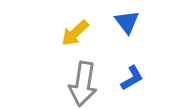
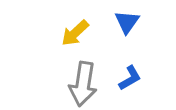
blue triangle: rotated 12 degrees clockwise
blue L-shape: moved 2 px left
